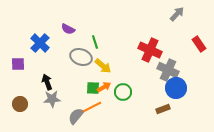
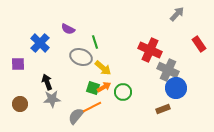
yellow arrow: moved 2 px down
green square: rotated 16 degrees clockwise
